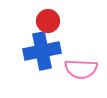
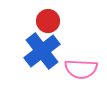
blue cross: rotated 27 degrees counterclockwise
